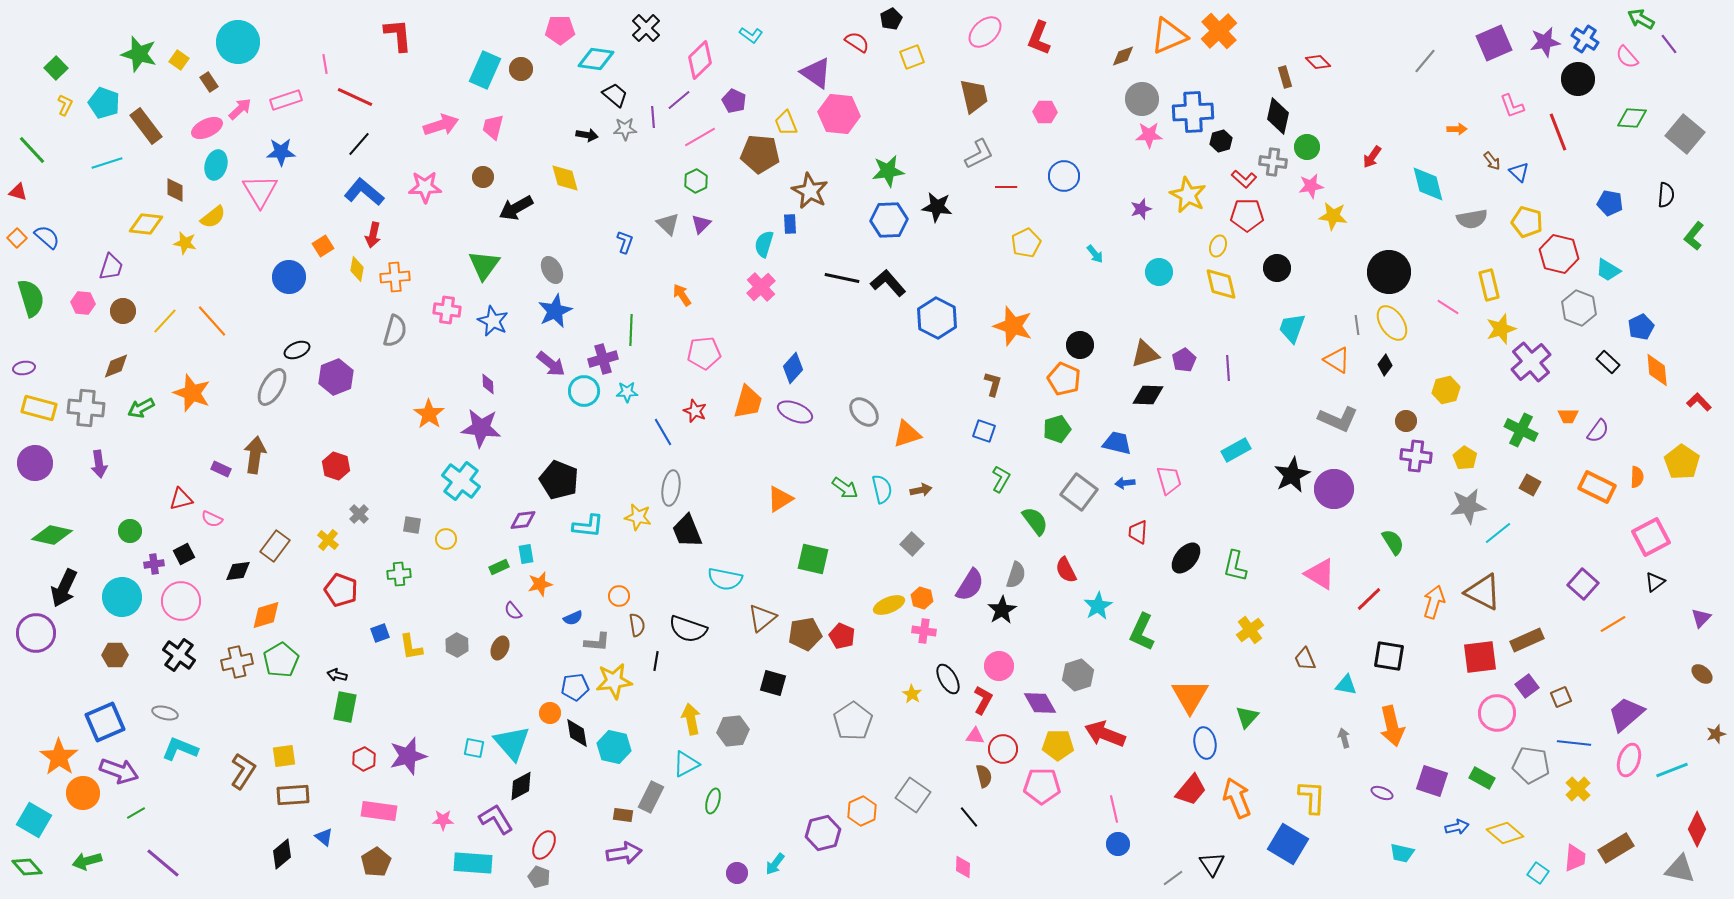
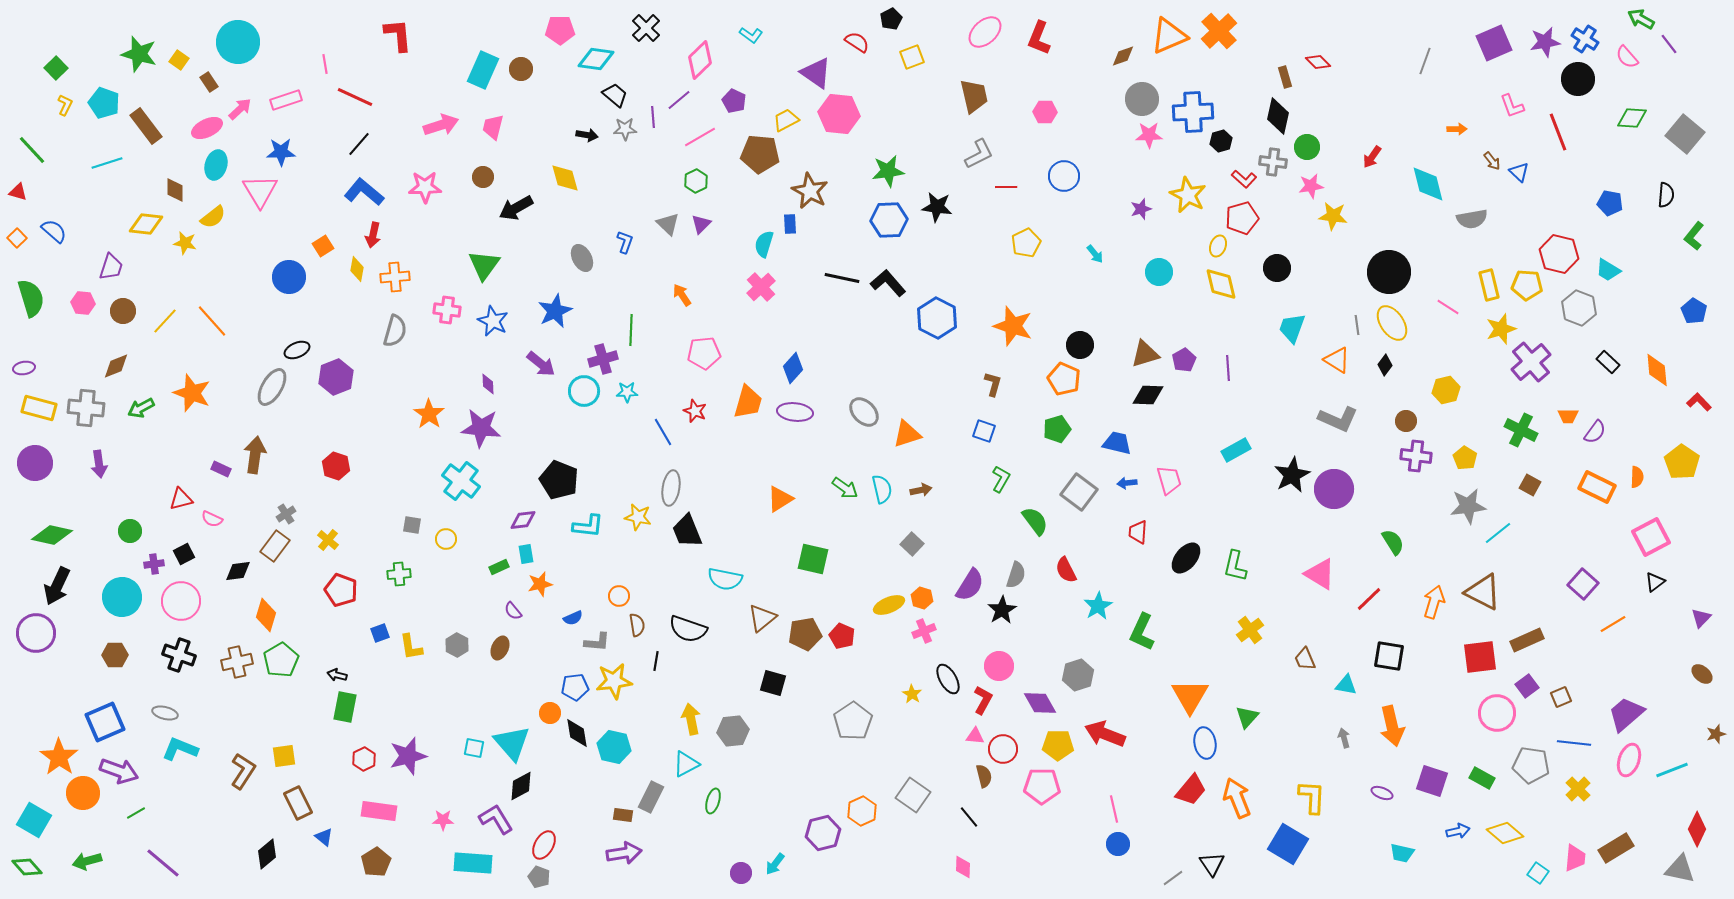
gray line at (1425, 61): rotated 20 degrees counterclockwise
cyan rectangle at (485, 70): moved 2 px left
yellow trapezoid at (786, 123): moved 3 px up; rotated 84 degrees clockwise
red pentagon at (1247, 215): moved 5 px left, 3 px down; rotated 16 degrees counterclockwise
yellow pentagon at (1527, 222): moved 63 px down; rotated 12 degrees counterclockwise
blue semicircle at (47, 237): moved 7 px right, 6 px up
gray ellipse at (552, 270): moved 30 px right, 12 px up
blue pentagon at (1641, 327): moved 53 px right, 16 px up; rotated 15 degrees counterclockwise
purple arrow at (551, 364): moved 10 px left
purple ellipse at (795, 412): rotated 16 degrees counterclockwise
purple semicircle at (1598, 431): moved 3 px left, 1 px down
blue arrow at (1125, 483): moved 2 px right
gray cross at (359, 514): moved 73 px left; rotated 12 degrees clockwise
black arrow at (64, 588): moved 7 px left, 2 px up
orange diamond at (266, 615): rotated 56 degrees counterclockwise
pink cross at (924, 631): rotated 30 degrees counterclockwise
black cross at (179, 655): rotated 16 degrees counterclockwise
brown rectangle at (293, 795): moved 5 px right, 8 px down; rotated 68 degrees clockwise
blue arrow at (1457, 827): moved 1 px right, 4 px down
black diamond at (282, 854): moved 15 px left
purple circle at (737, 873): moved 4 px right
